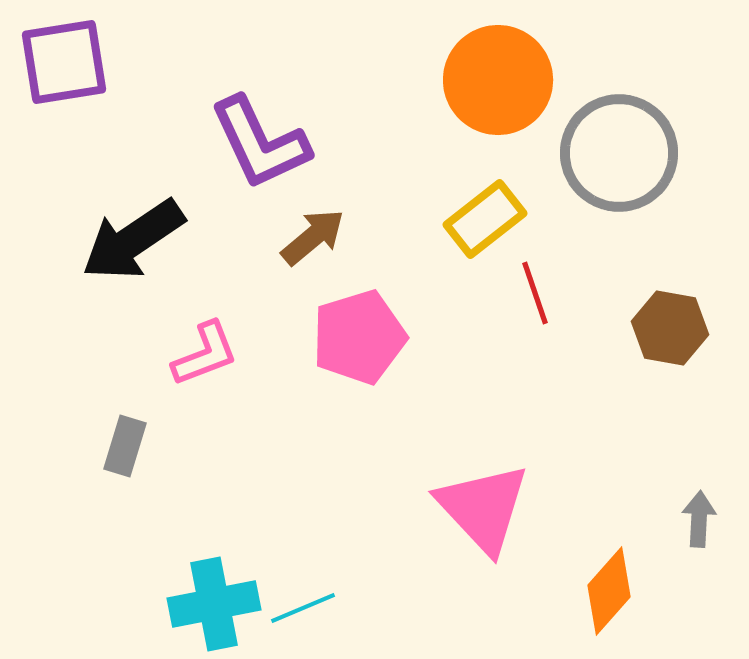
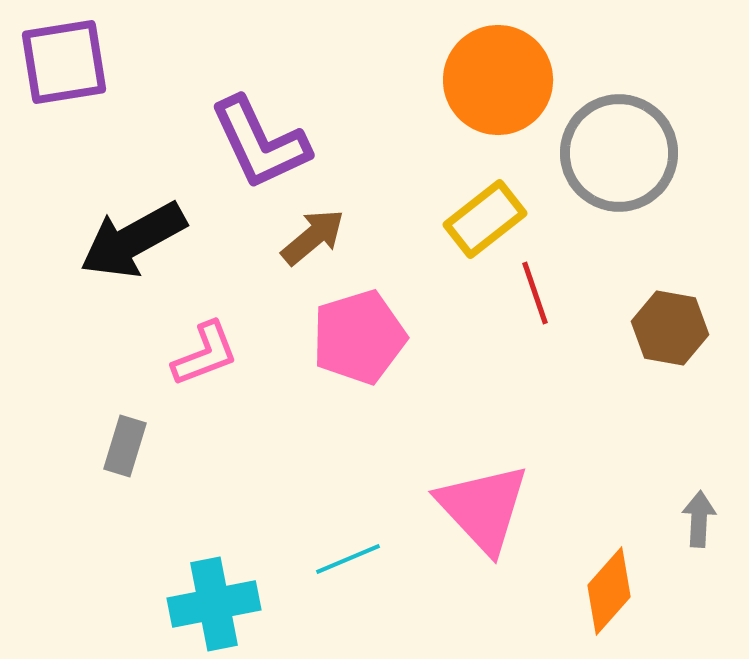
black arrow: rotated 5 degrees clockwise
cyan line: moved 45 px right, 49 px up
